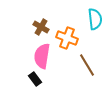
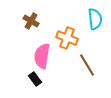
brown cross: moved 10 px left, 6 px up
